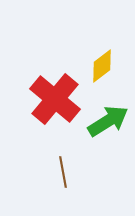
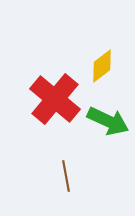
green arrow: rotated 57 degrees clockwise
brown line: moved 3 px right, 4 px down
